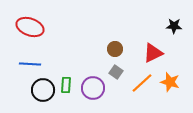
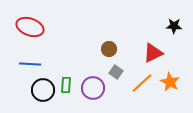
brown circle: moved 6 px left
orange star: rotated 12 degrees clockwise
